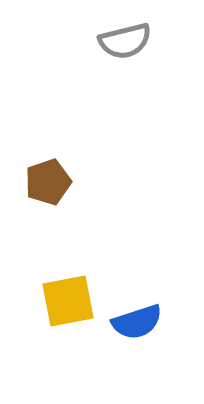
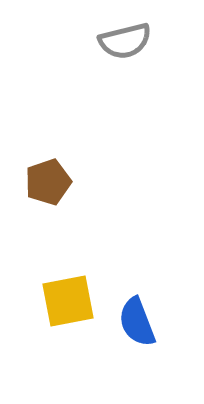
blue semicircle: rotated 87 degrees clockwise
